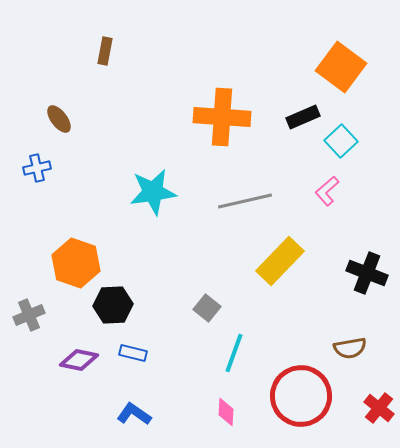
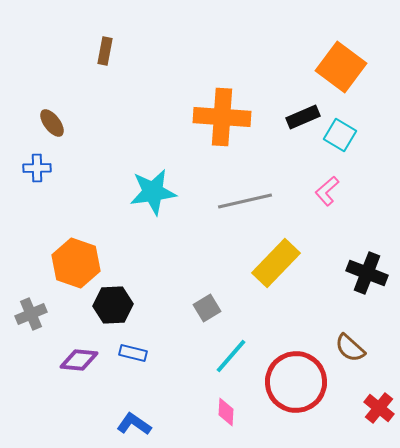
brown ellipse: moved 7 px left, 4 px down
cyan square: moved 1 px left, 6 px up; rotated 16 degrees counterclockwise
blue cross: rotated 12 degrees clockwise
yellow rectangle: moved 4 px left, 2 px down
gray square: rotated 20 degrees clockwise
gray cross: moved 2 px right, 1 px up
brown semicircle: rotated 52 degrees clockwise
cyan line: moved 3 px left, 3 px down; rotated 21 degrees clockwise
purple diamond: rotated 6 degrees counterclockwise
red circle: moved 5 px left, 14 px up
blue L-shape: moved 10 px down
